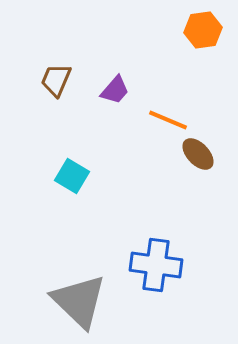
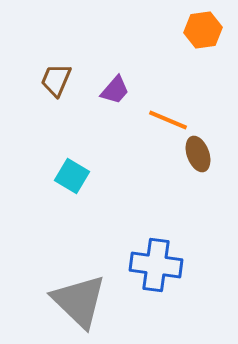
brown ellipse: rotated 24 degrees clockwise
